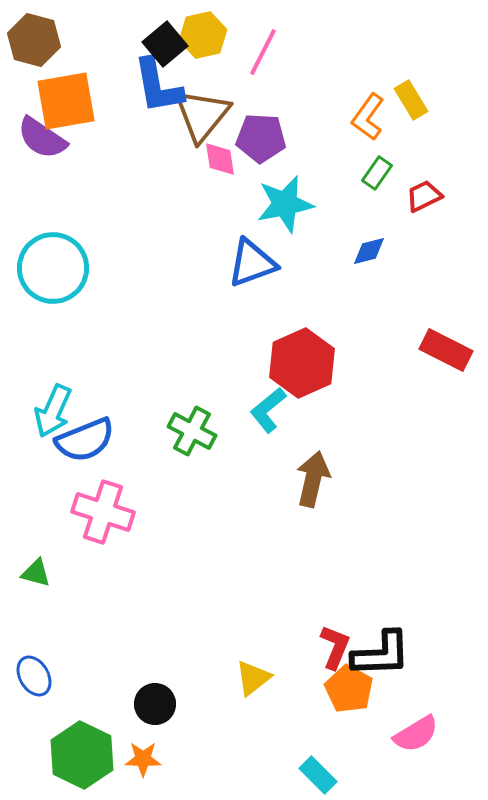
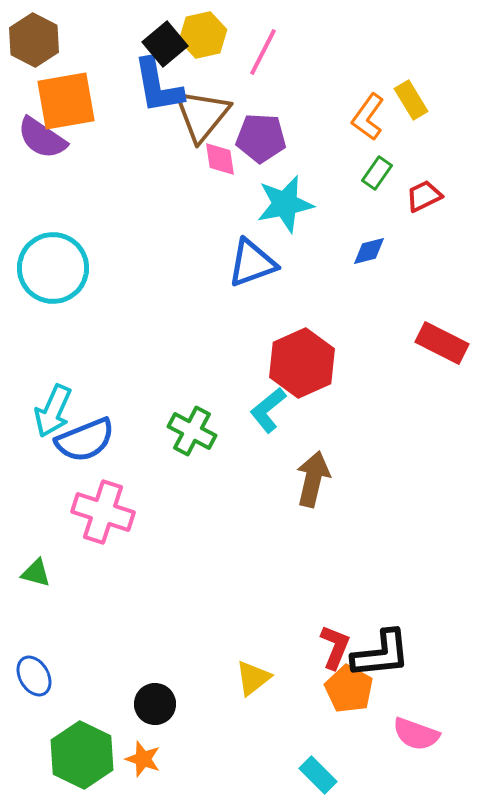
brown hexagon: rotated 12 degrees clockwise
red rectangle: moved 4 px left, 7 px up
black L-shape: rotated 4 degrees counterclockwise
pink semicircle: rotated 51 degrees clockwise
orange star: rotated 18 degrees clockwise
